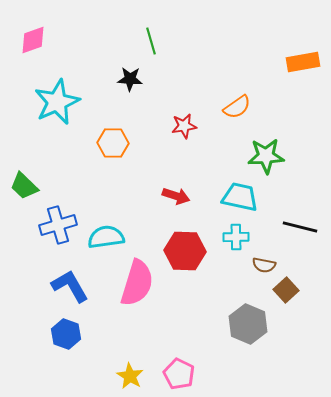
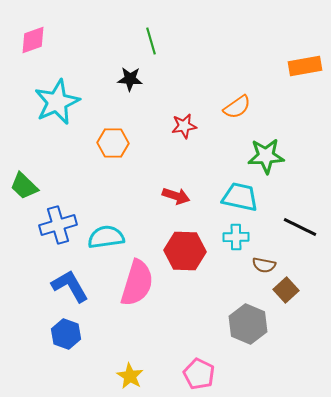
orange rectangle: moved 2 px right, 4 px down
black line: rotated 12 degrees clockwise
pink pentagon: moved 20 px right
